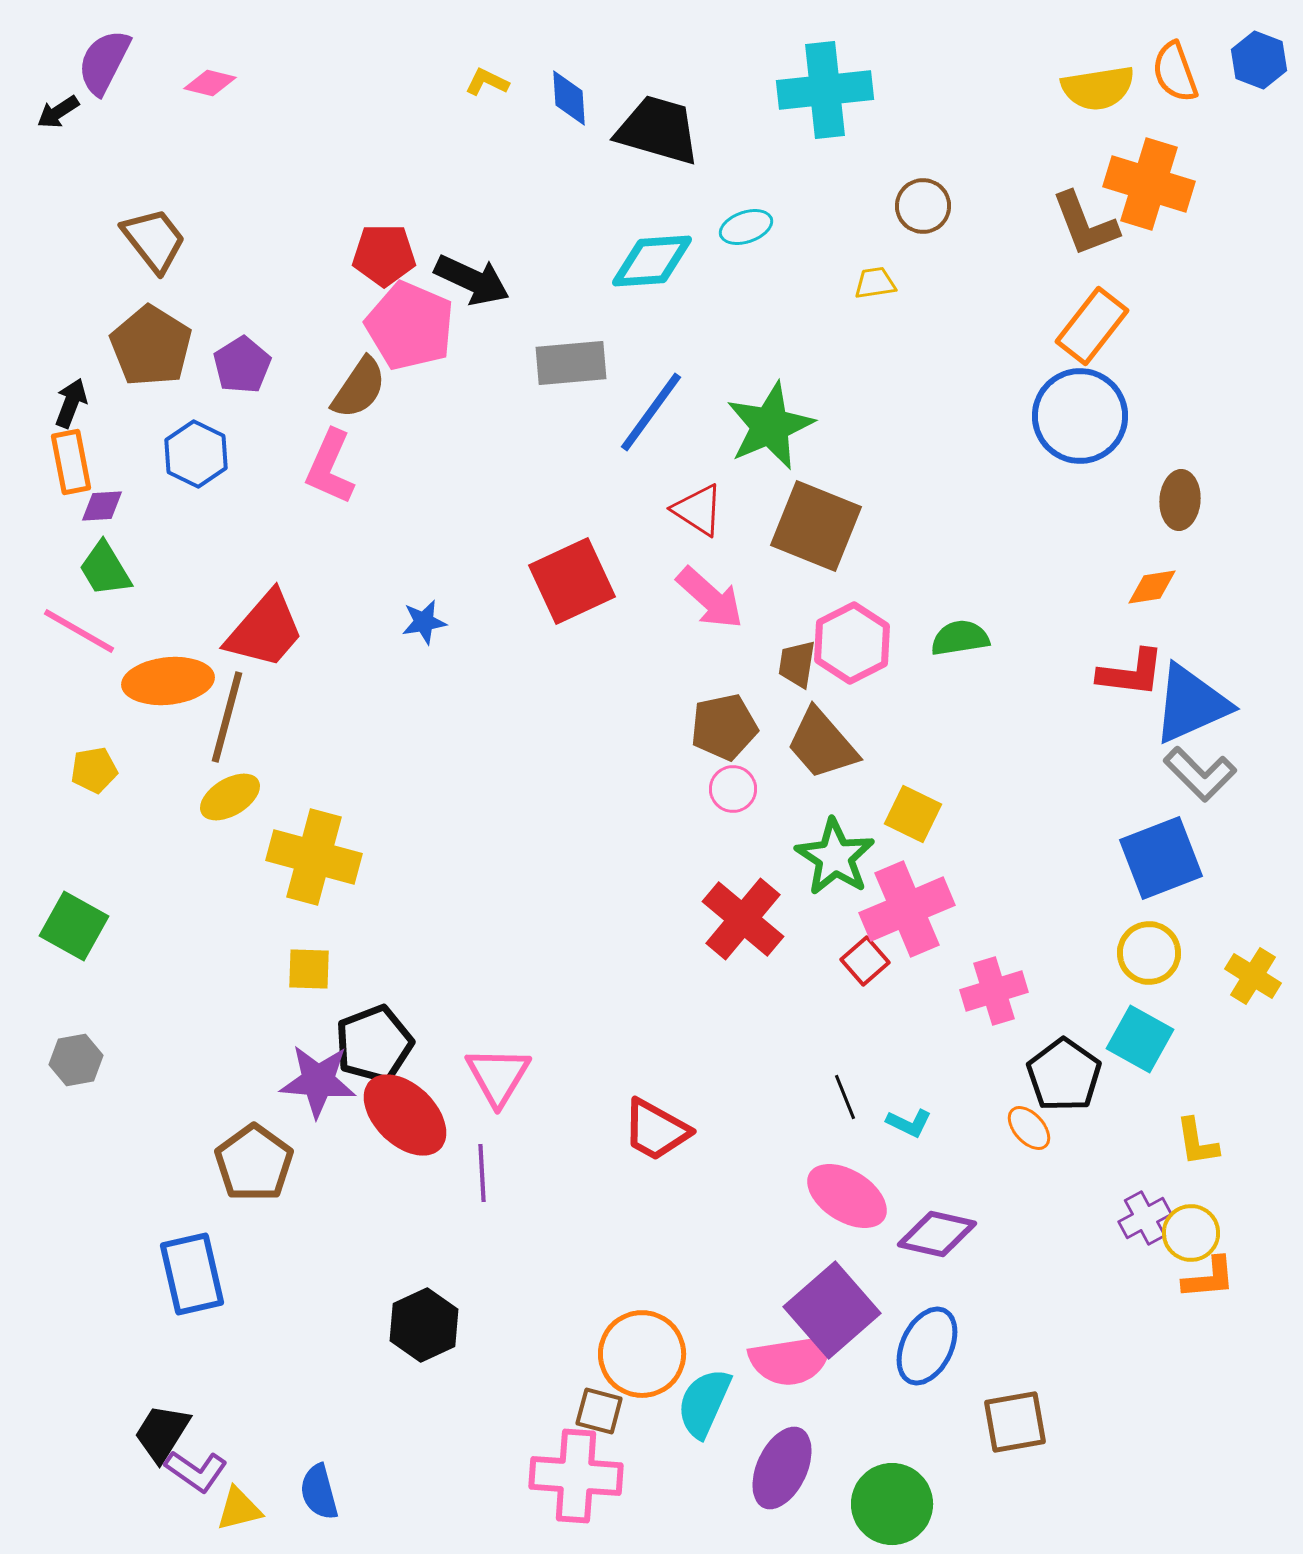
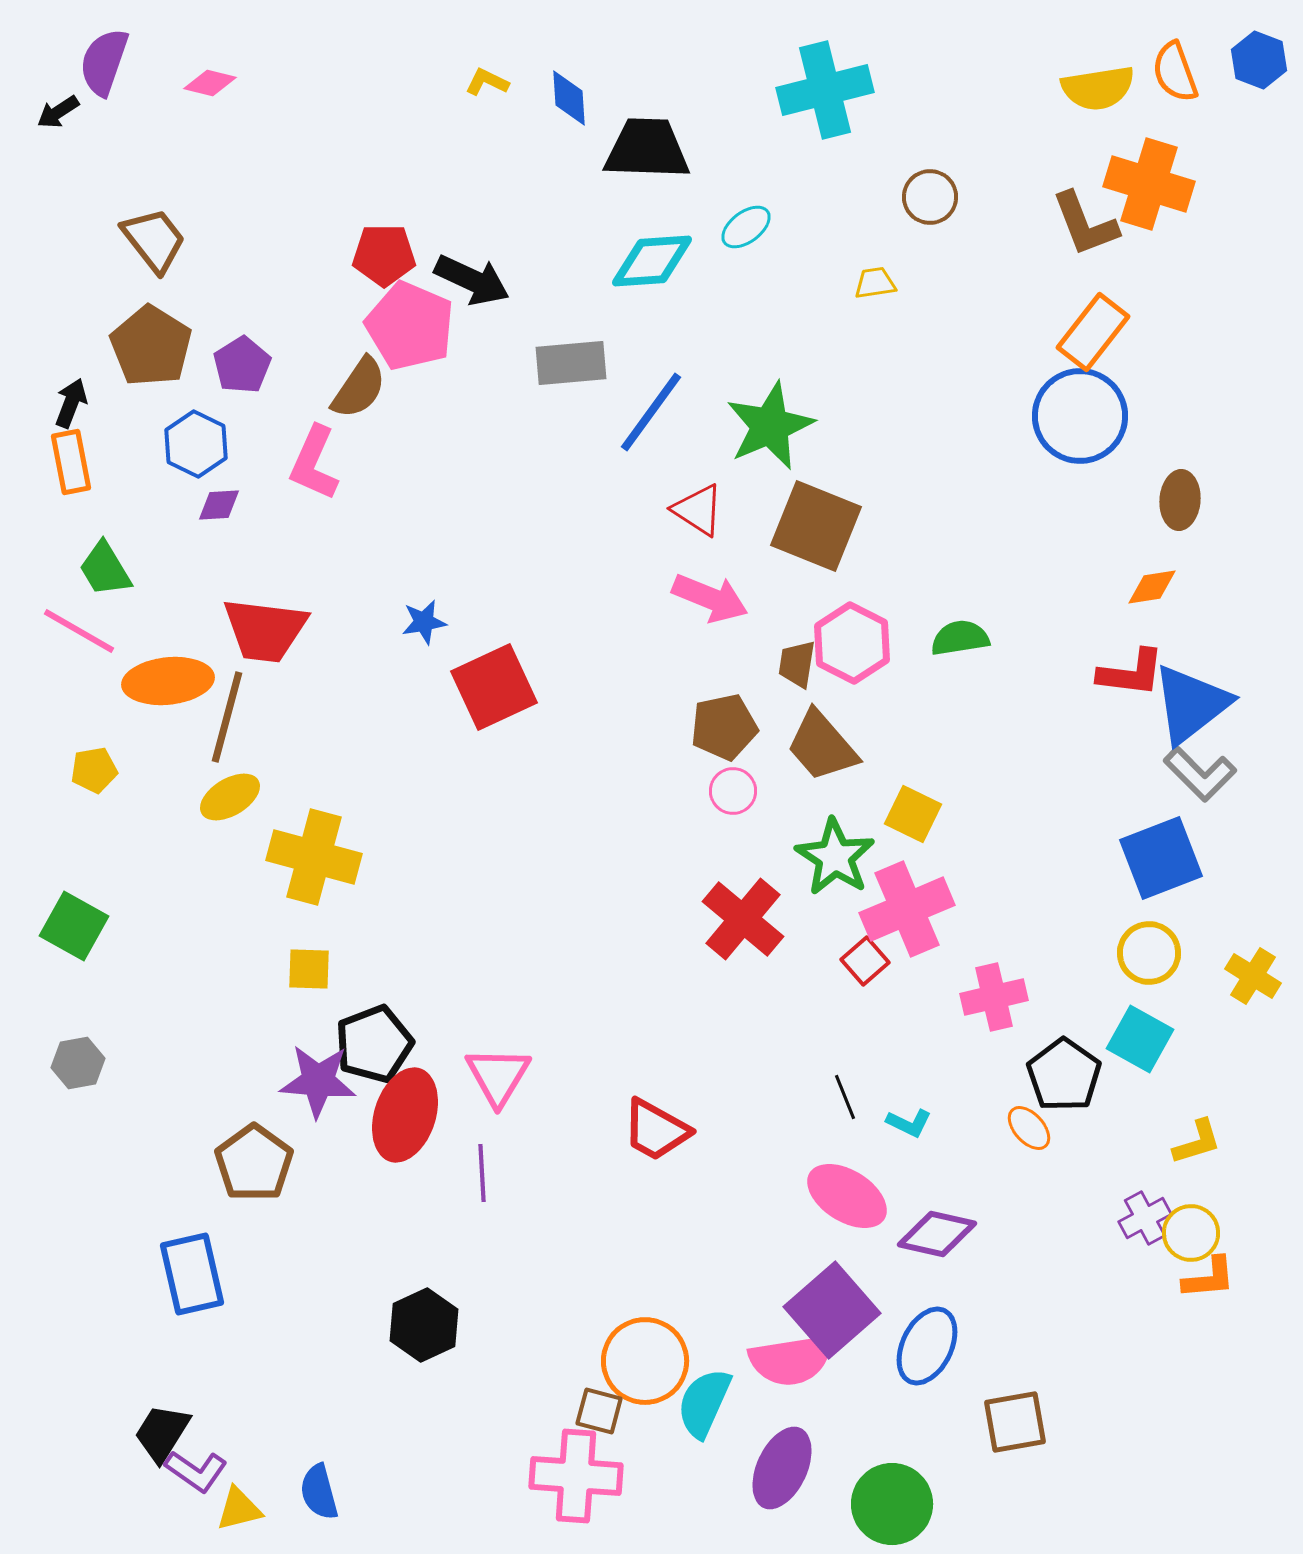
purple semicircle at (104, 62): rotated 8 degrees counterclockwise
cyan cross at (825, 90): rotated 8 degrees counterclockwise
black trapezoid at (658, 130): moved 11 px left, 19 px down; rotated 14 degrees counterclockwise
brown circle at (923, 206): moved 7 px right, 9 px up
cyan ellipse at (746, 227): rotated 18 degrees counterclockwise
orange rectangle at (1092, 326): moved 1 px right, 6 px down
blue hexagon at (196, 454): moved 10 px up
pink L-shape at (330, 467): moved 16 px left, 4 px up
purple diamond at (102, 506): moved 117 px right, 1 px up
red square at (572, 581): moved 78 px left, 106 px down
pink arrow at (710, 598): rotated 20 degrees counterclockwise
red trapezoid at (265, 630): rotated 56 degrees clockwise
pink hexagon at (852, 643): rotated 6 degrees counterclockwise
blue triangle at (1191, 704): rotated 14 degrees counterclockwise
brown trapezoid at (822, 744): moved 2 px down
pink circle at (733, 789): moved 2 px down
pink cross at (994, 991): moved 6 px down; rotated 4 degrees clockwise
gray hexagon at (76, 1060): moved 2 px right, 3 px down
red ellipse at (405, 1115): rotated 64 degrees clockwise
yellow L-shape at (1197, 1142): rotated 98 degrees counterclockwise
orange circle at (642, 1354): moved 3 px right, 7 px down
